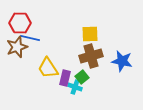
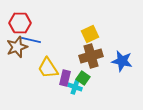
yellow square: rotated 24 degrees counterclockwise
blue line: moved 1 px right, 2 px down
green square: moved 1 px right, 1 px down; rotated 16 degrees counterclockwise
